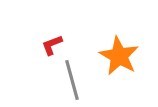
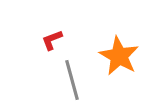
red L-shape: moved 5 px up
